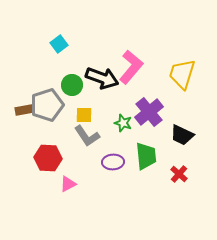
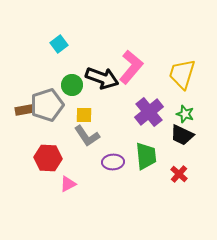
green star: moved 62 px right, 9 px up
